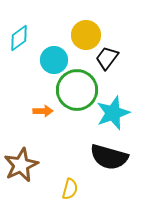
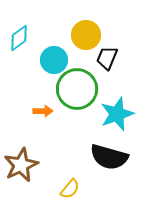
black trapezoid: rotated 15 degrees counterclockwise
green circle: moved 1 px up
cyan star: moved 4 px right, 1 px down
yellow semicircle: rotated 25 degrees clockwise
